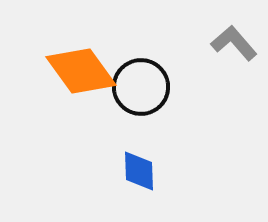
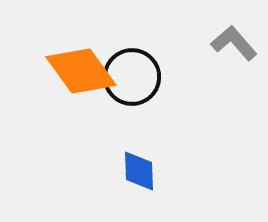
black circle: moved 9 px left, 10 px up
